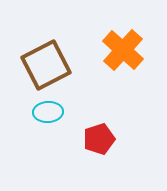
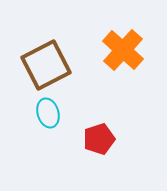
cyan ellipse: moved 1 px down; rotated 76 degrees clockwise
